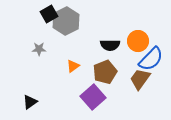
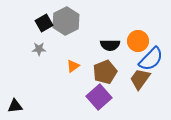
black square: moved 5 px left, 9 px down
purple square: moved 6 px right
black triangle: moved 15 px left, 4 px down; rotated 28 degrees clockwise
